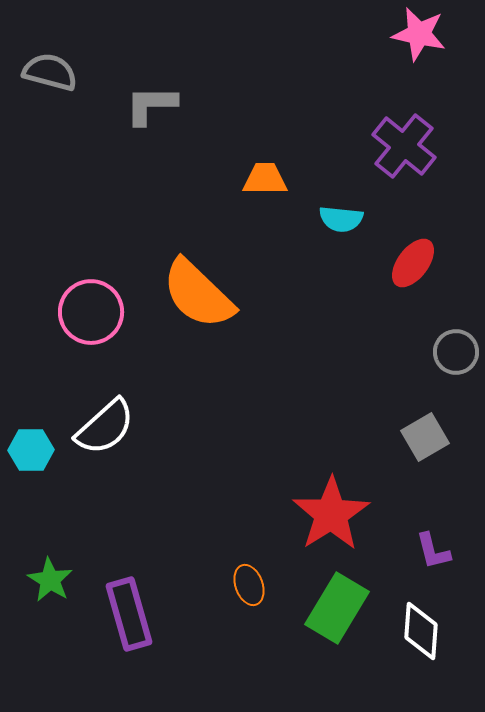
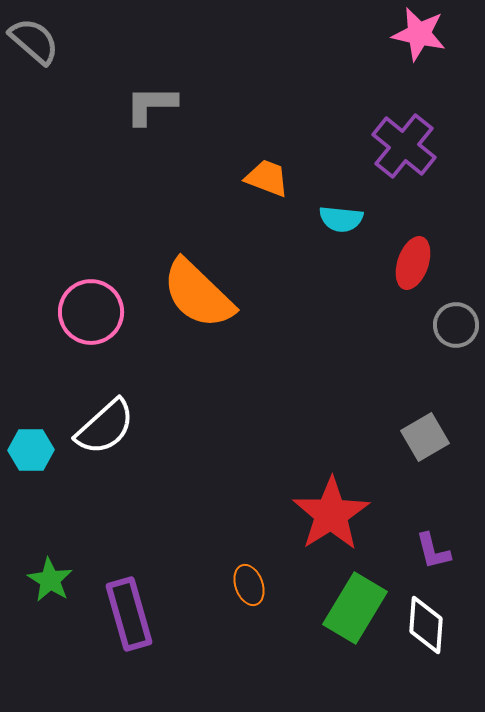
gray semicircle: moved 16 px left, 31 px up; rotated 26 degrees clockwise
orange trapezoid: moved 2 px right, 1 px up; rotated 21 degrees clockwise
red ellipse: rotated 18 degrees counterclockwise
gray circle: moved 27 px up
green rectangle: moved 18 px right
white diamond: moved 5 px right, 6 px up
